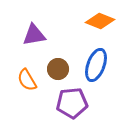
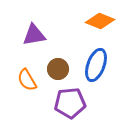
purple pentagon: moved 2 px left
